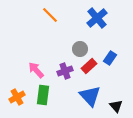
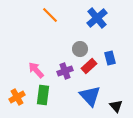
blue rectangle: rotated 48 degrees counterclockwise
